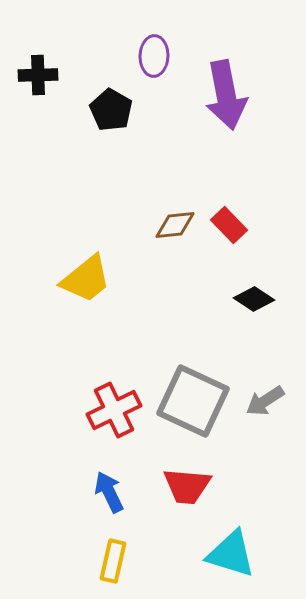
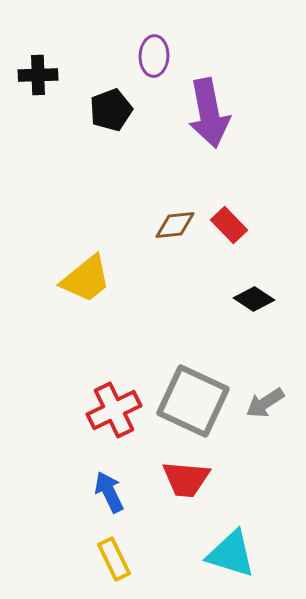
purple arrow: moved 17 px left, 18 px down
black pentagon: rotated 21 degrees clockwise
gray arrow: moved 2 px down
red trapezoid: moved 1 px left, 7 px up
yellow rectangle: moved 1 px right, 2 px up; rotated 39 degrees counterclockwise
